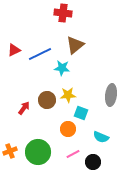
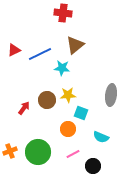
black circle: moved 4 px down
